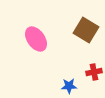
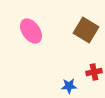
pink ellipse: moved 5 px left, 8 px up
